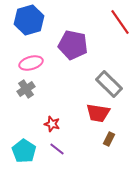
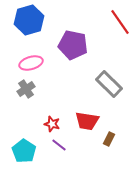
red trapezoid: moved 11 px left, 8 px down
purple line: moved 2 px right, 4 px up
